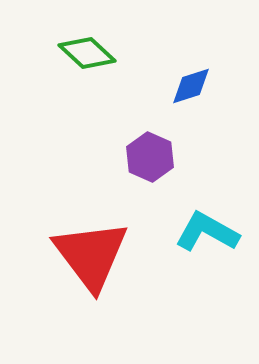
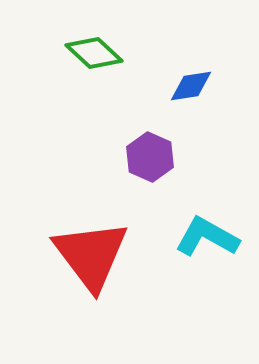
green diamond: moved 7 px right
blue diamond: rotated 9 degrees clockwise
cyan L-shape: moved 5 px down
